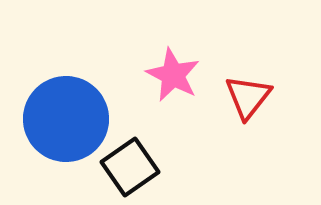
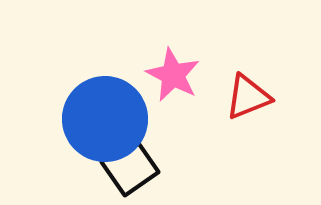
red triangle: rotated 30 degrees clockwise
blue circle: moved 39 px right
